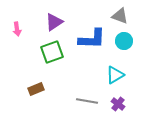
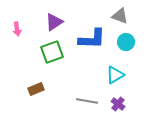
cyan circle: moved 2 px right, 1 px down
